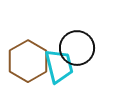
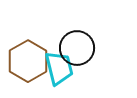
cyan trapezoid: moved 2 px down
